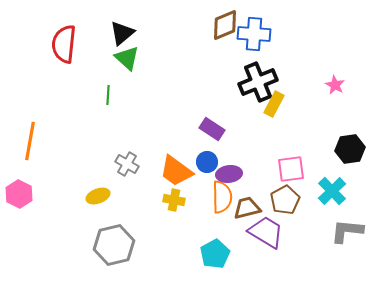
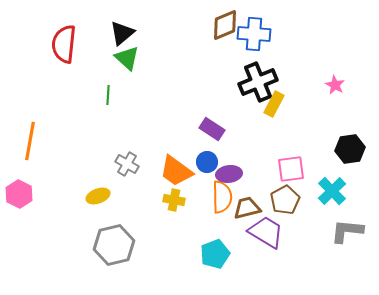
cyan pentagon: rotated 8 degrees clockwise
